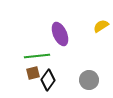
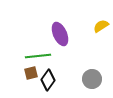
green line: moved 1 px right
brown square: moved 2 px left
gray circle: moved 3 px right, 1 px up
